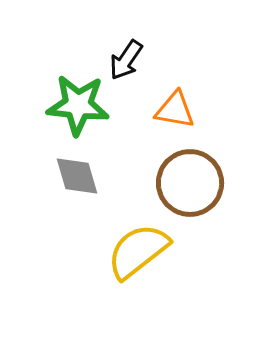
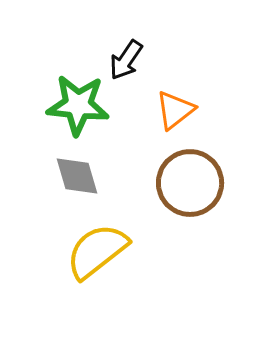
orange triangle: rotated 48 degrees counterclockwise
yellow semicircle: moved 41 px left
